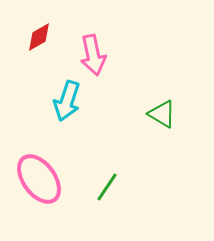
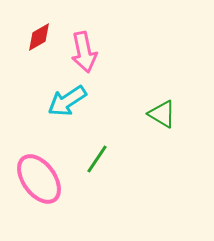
pink arrow: moved 9 px left, 3 px up
cyan arrow: rotated 39 degrees clockwise
green line: moved 10 px left, 28 px up
